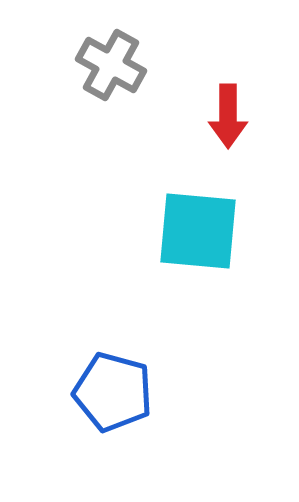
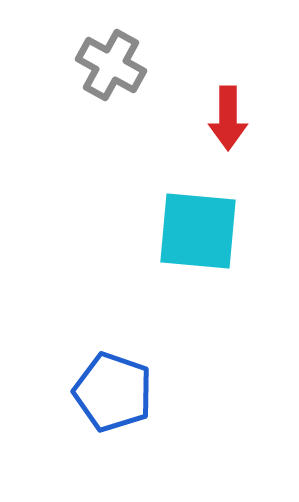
red arrow: moved 2 px down
blue pentagon: rotated 4 degrees clockwise
